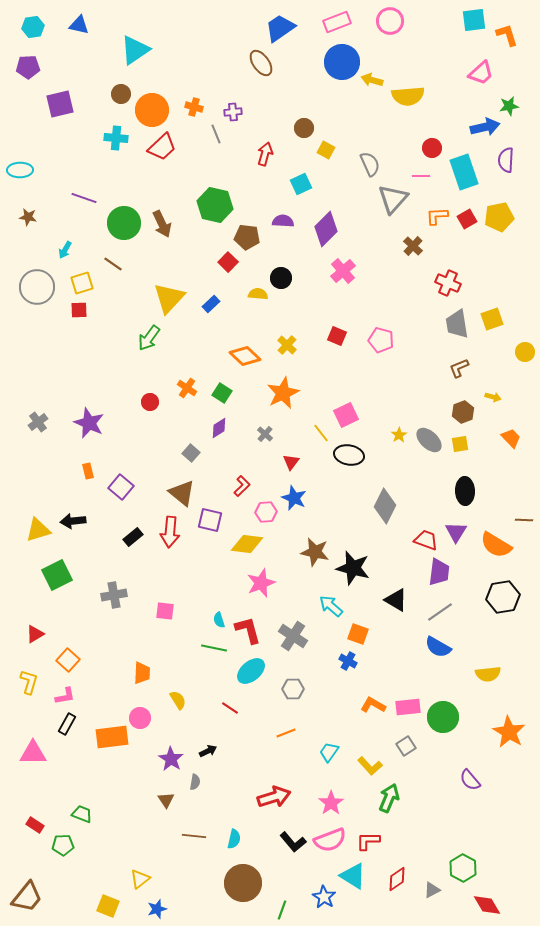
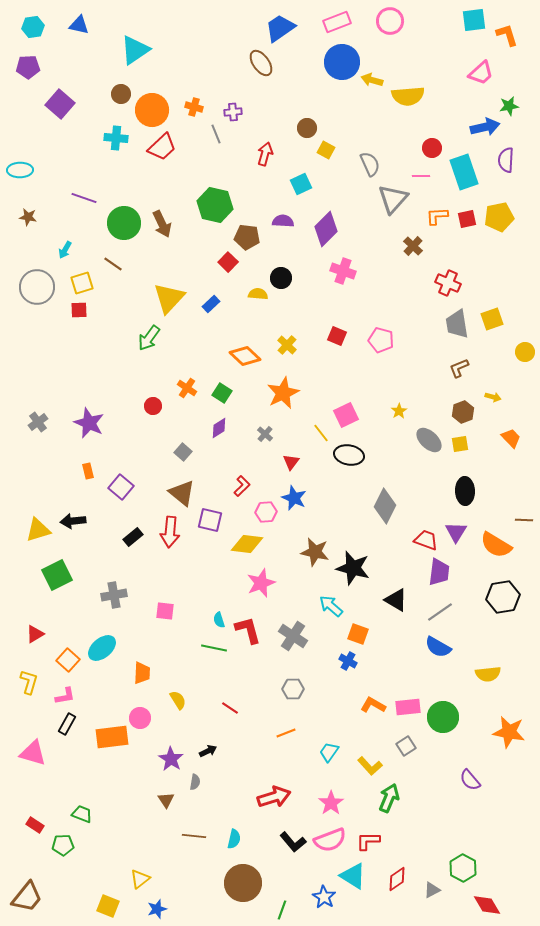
purple square at (60, 104): rotated 36 degrees counterclockwise
brown circle at (304, 128): moved 3 px right
red square at (467, 219): rotated 18 degrees clockwise
pink cross at (343, 271): rotated 30 degrees counterclockwise
red circle at (150, 402): moved 3 px right, 4 px down
yellow star at (399, 435): moved 24 px up
gray square at (191, 453): moved 8 px left, 1 px up
cyan ellipse at (251, 671): moved 149 px left, 23 px up
orange star at (509, 732): rotated 20 degrees counterclockwise
pink triangle at (33, 753): rotated 16 degrees clockwise
